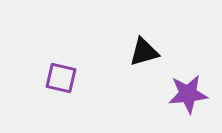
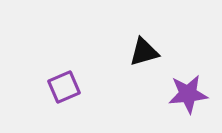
purple square: moved 3 px right, 9 px down; rotated 36 degrees counterclockwise
